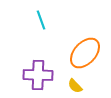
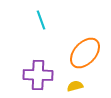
yellow semicircle: rotated 119 degrees clockwise
